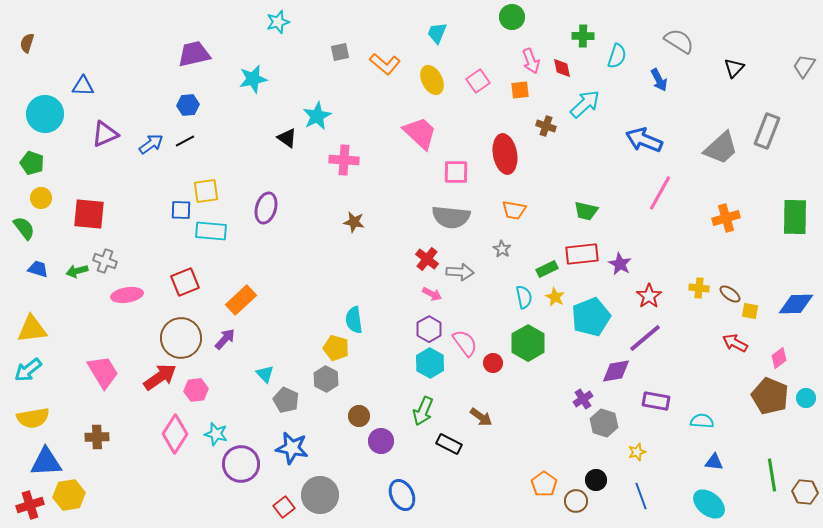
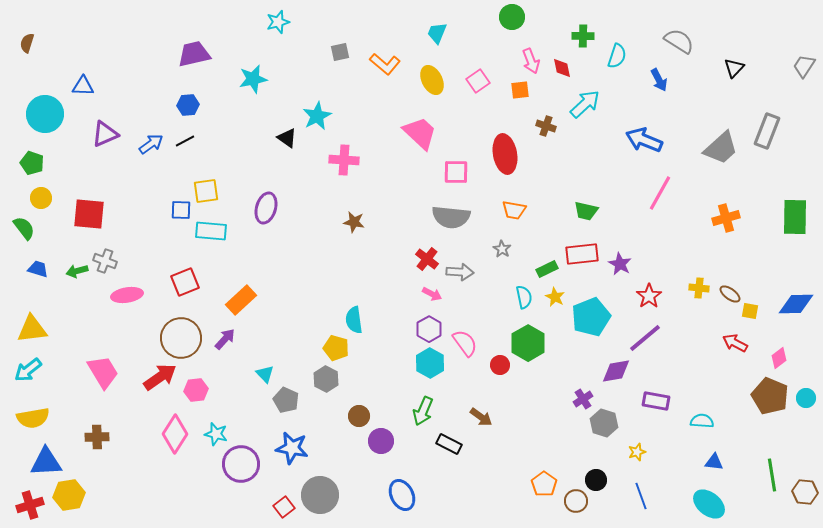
red circle at (493, 363): moved 7 px right, 2 px down
